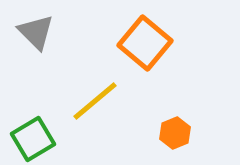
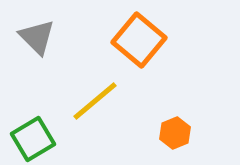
gray triangle: moved 1 px right, 5 px down
orange square: moved 6 px left, 3 px up
